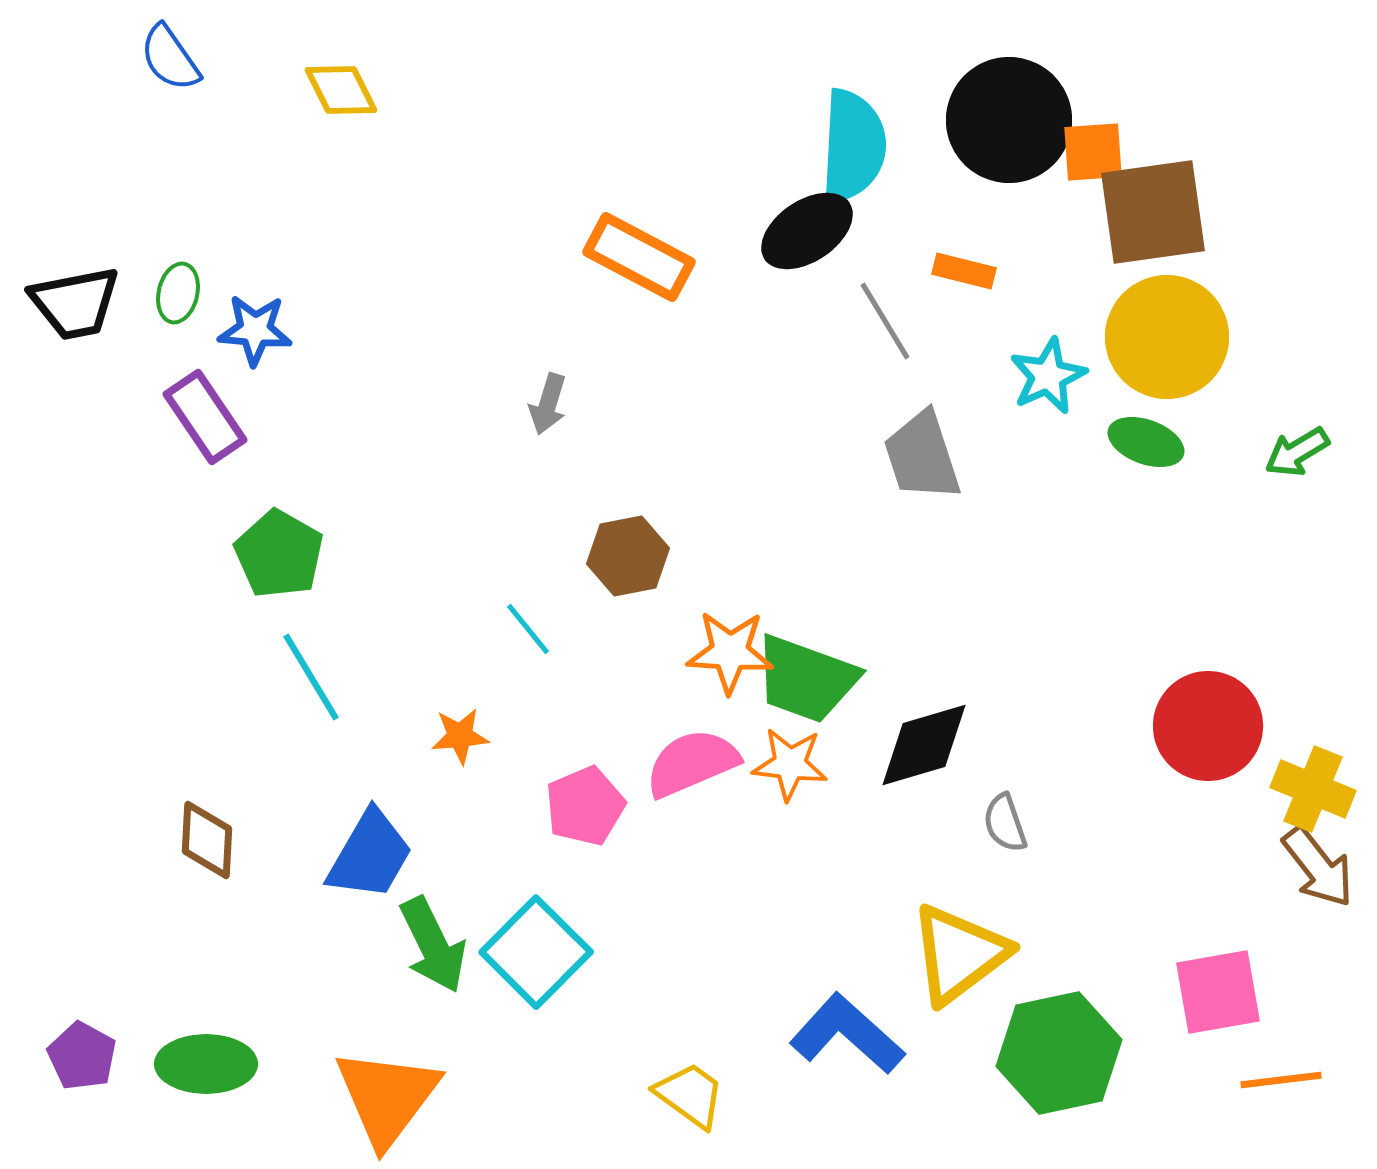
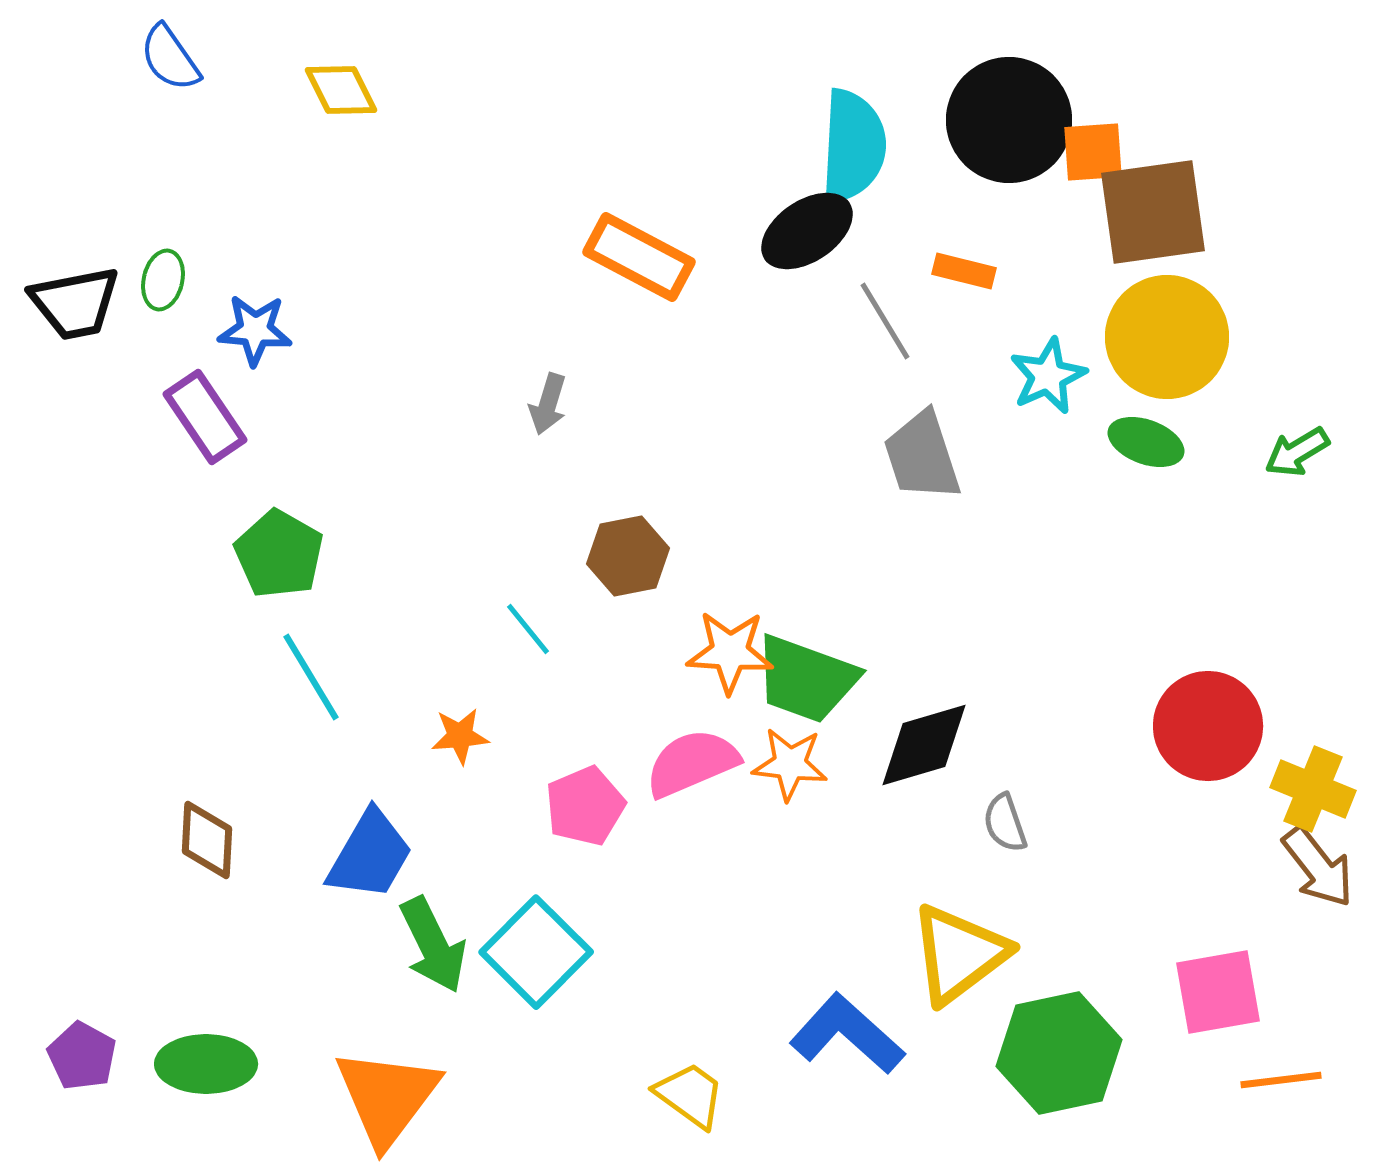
green ellipse at (178, 293): moved 15 px left, 13 px up
